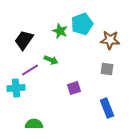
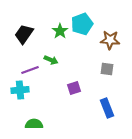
green star: rotated 14 degrees clockwise
black trapezoid: moved 6 px up
purple line: rotated 12 degrees clockwise
cyan cross: moved 4 px right, 2 px down
